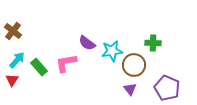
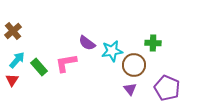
brown cross: rotated 12 degrees clockwise
